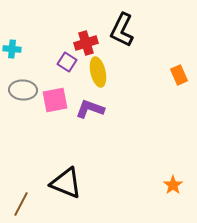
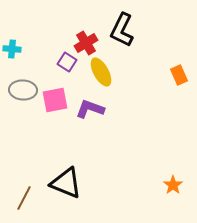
red cross: rotated 15 degrees counterclockwise
yellow ellipse: moved 3 px right; rotated 16 degrees counterclockwise
brown line: moved 3 px right, 6 px up
